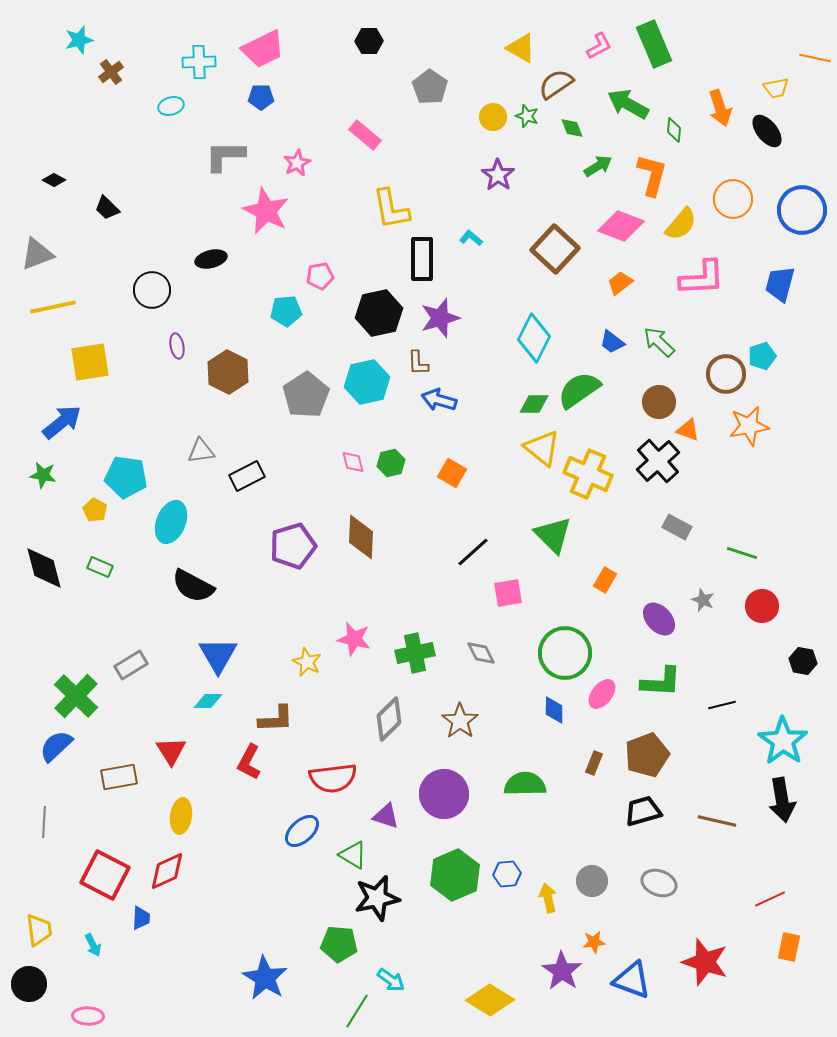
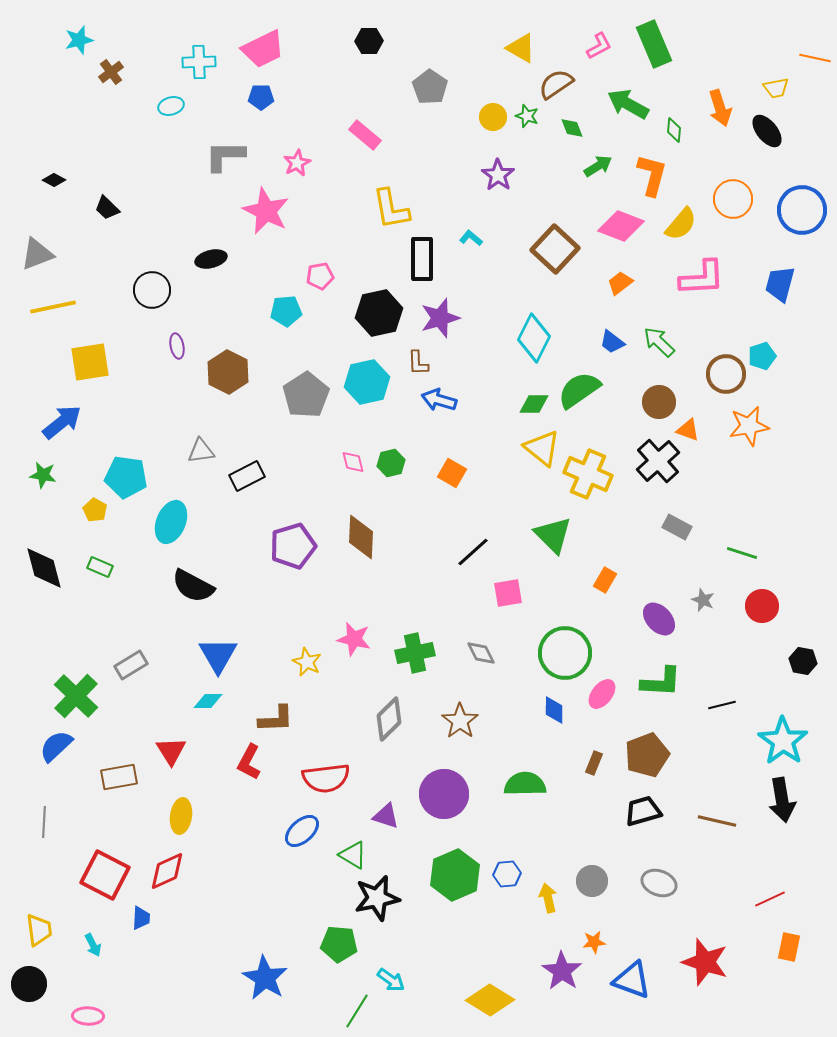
red semicircle at (333, 778): moved 7 px left
